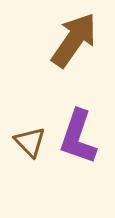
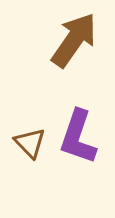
brown triangle: moved 1 px down
